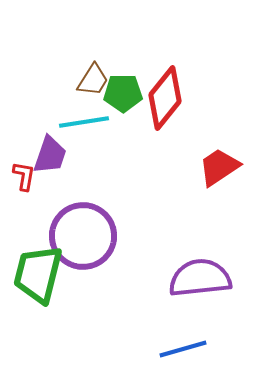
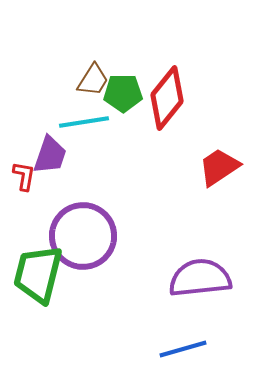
red diamond: moved 2 px right
